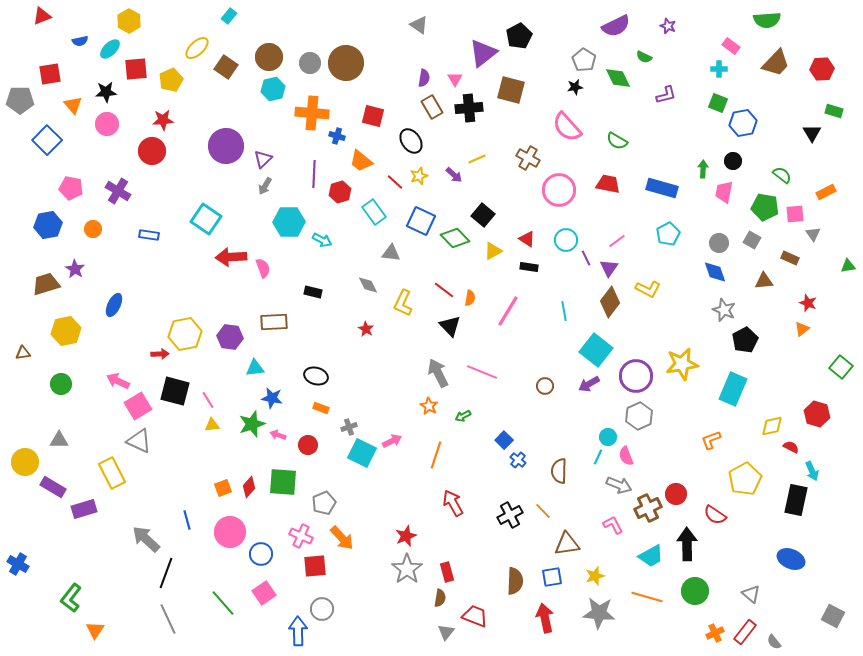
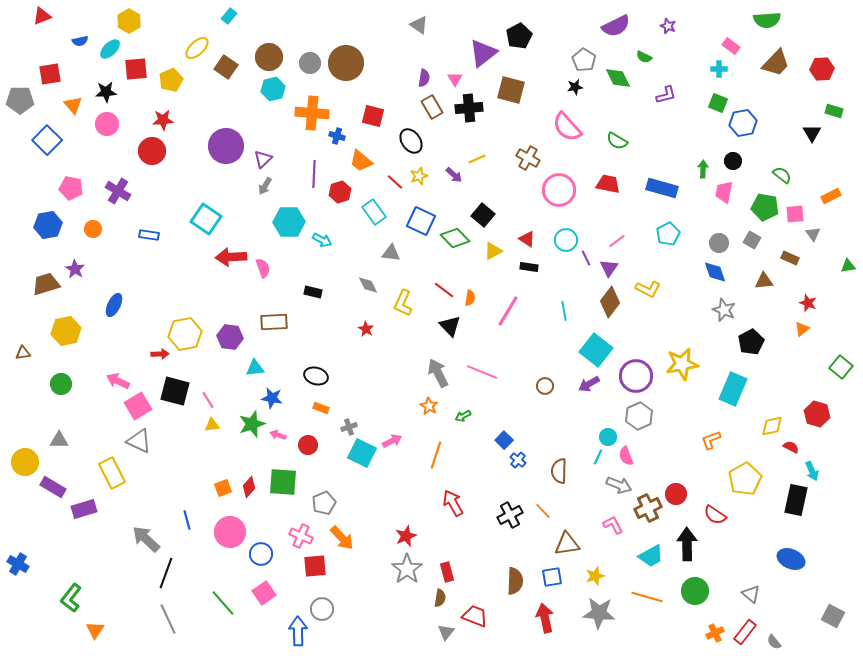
orange rectangle at (826, 192): moved 5 px right, 4 px down
black pentagon at (745, 340): moved 6 px right, 2 px down
